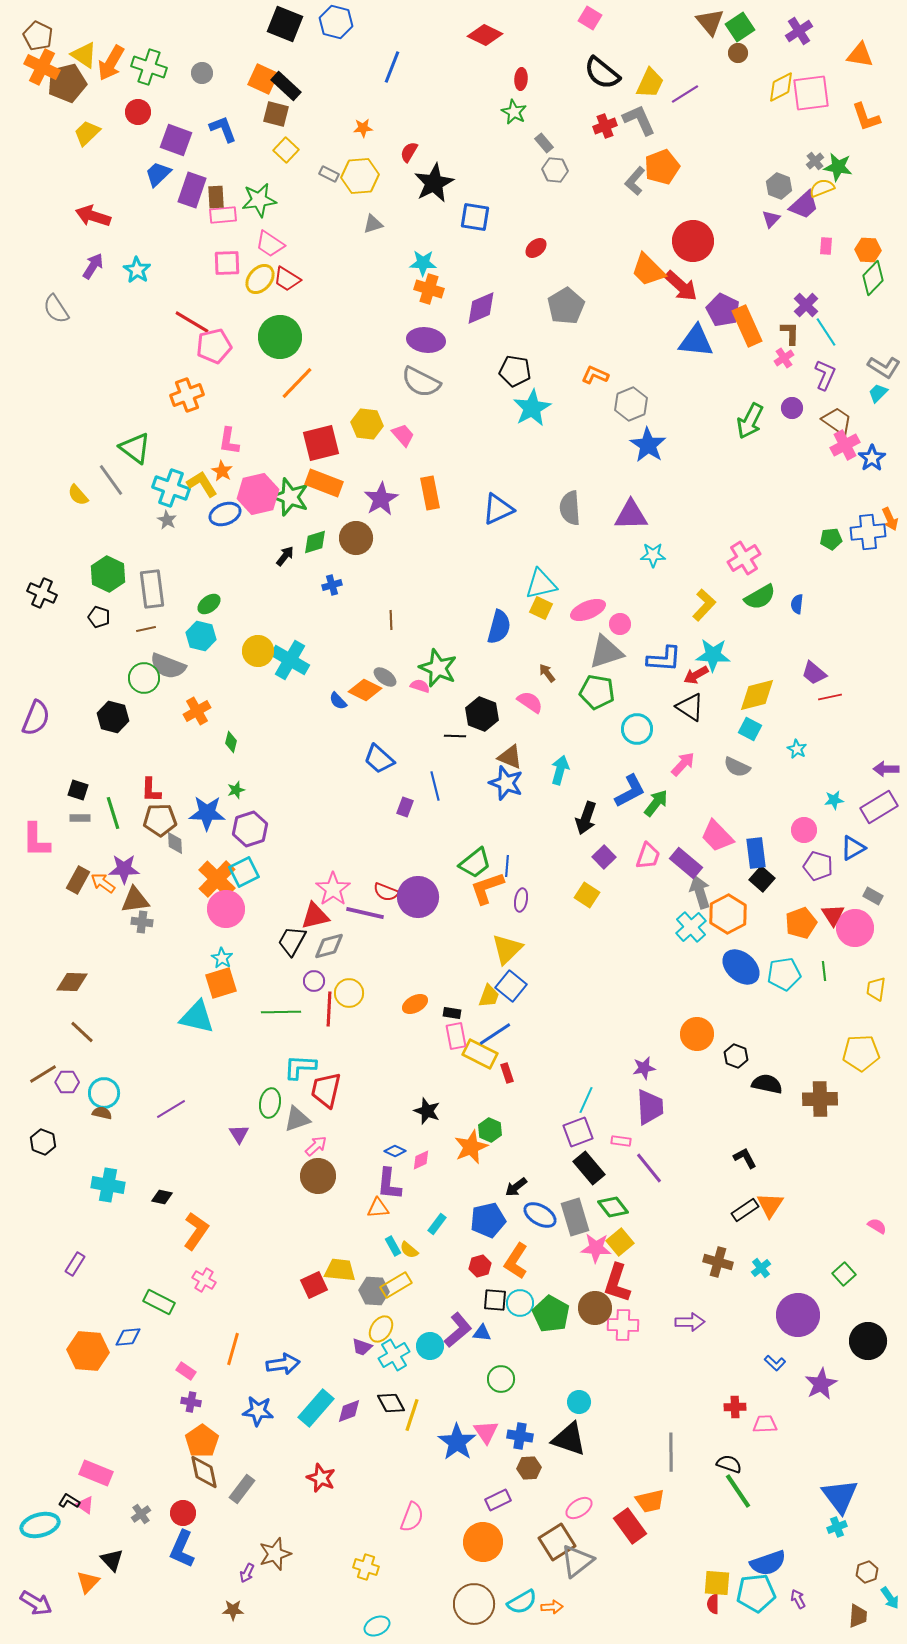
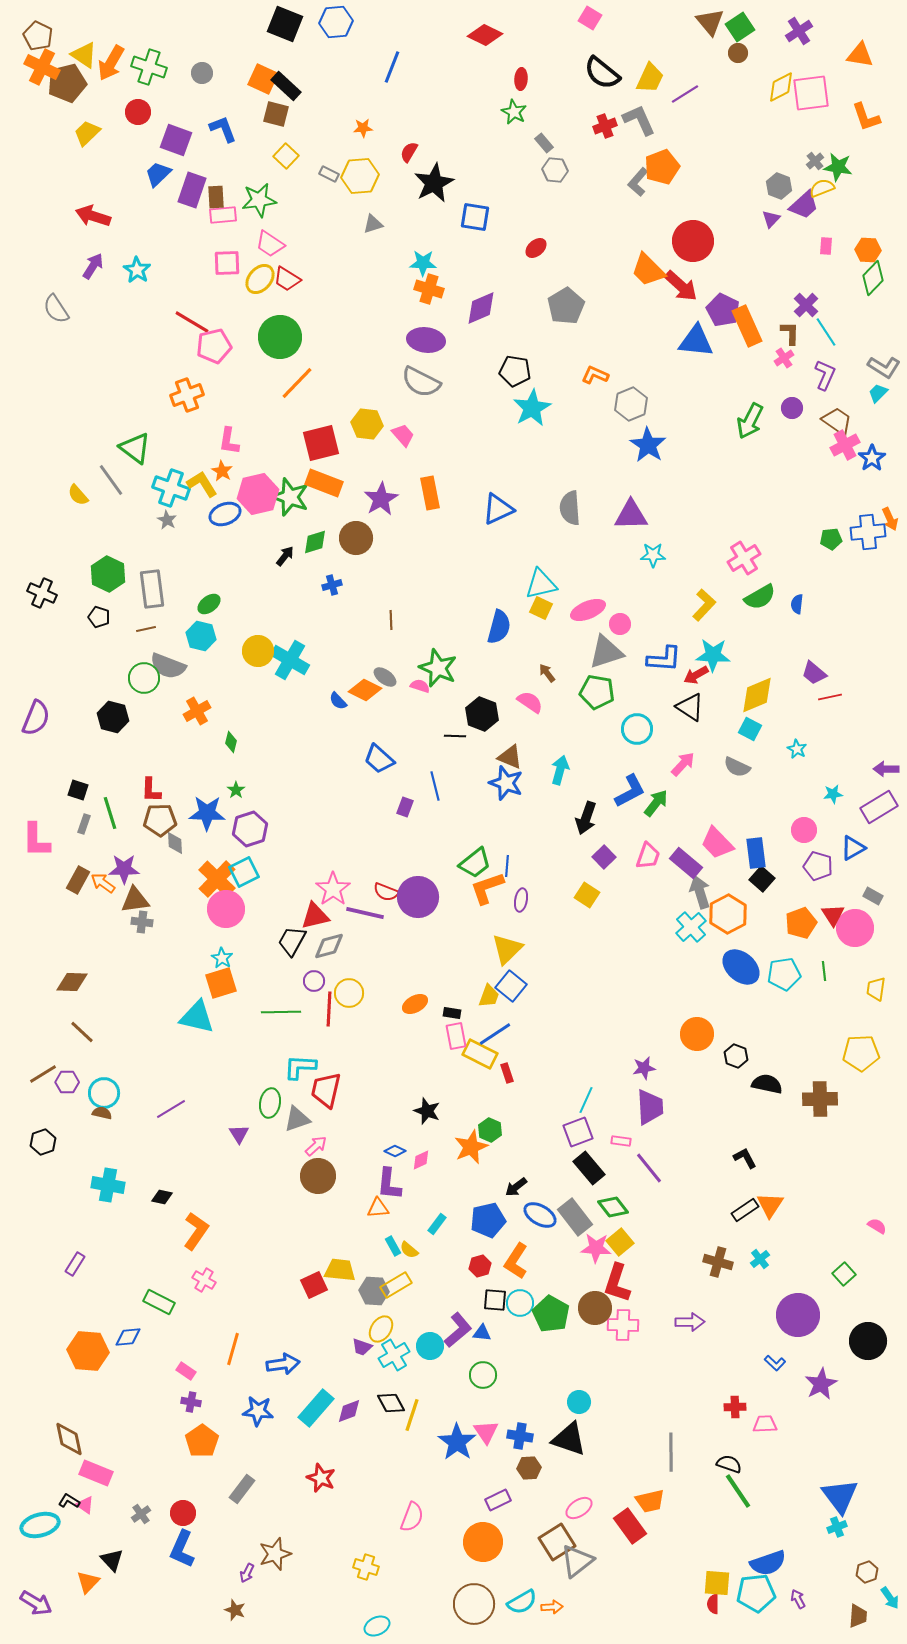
blue hexagon at (336, 22): rotated 20 degrees counterclockwise
yellow trapezoid at (650, 83): moved 5 px up
yellow square at (286, 150): moved 6 px down
gray L-shape at (635, 181): moved 3 px right, 1 px down
yellow diamond at (757, 695): rotated 9 degrees counterclockwise
green star at (236, 790): rotated 18 degrees counterclockwise
cyan star at (834, 800): moved 1 px left, 6 px up
green line at (113, 813): moved 3 px left
gray rectangle at (80, 818): moved 4 px right, 6 px down; rotated 72 degrees counterclockwise
pink trapezoid at (717, 836): moved 7 px down
black hexagon at (43, 1142): rotated 20 degrees clockwise
gray rectangle at (575, 1217): rotated 21 degrees counterclockwise
cyan cross at (761, 1268): moved 1 px left, 9 px up
green circle at (501, 1379): moved 18 px left, 4 px up
brown diamond at (204, 1472): moved 135 px left, 33 px up
brown star at (233, 1610): moved 2 px right; rotated 20 degrees clockwise
